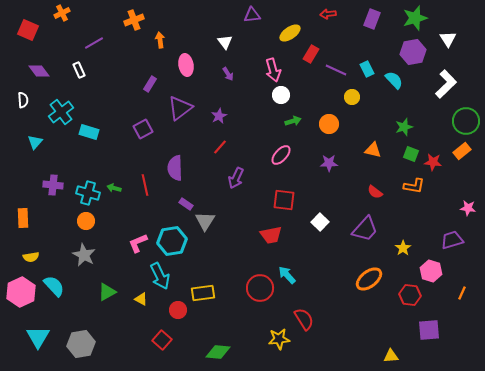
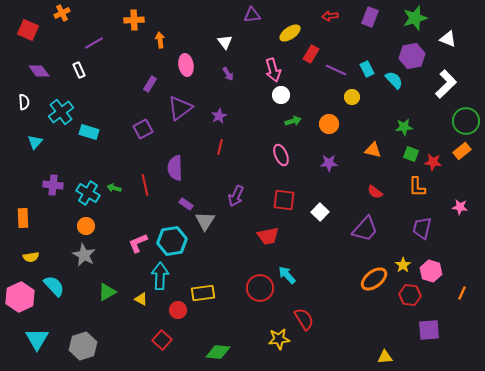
red arrow at (328, 14): moved 2 px right, 2 px down
purple rectangle at (372, 19): moved 2 px left, 2 px up
orange cross at (134, 20): rotated 18 degrees clockwise
white triangle at (448, 39): rotated 36 degrees counterclockwise
purple hexagon at (413, 52): moved 1 px left, 4 px down
white semicircle at (23, 100): moved 1 px right, 2 px down
green star at (404, 127): rotated 12 degrees clockwise
red line at (220, 147): rotated 28 degrees counterclockwise
pink ellipse at (281, 155): rotated 65 degrees counterclockwise
purple arrow at (236, 178): moved 18 px down
orange L-shape at (414, 186): moved 3 px right, 1 px down; rotated 80 degrees clockwise
cyan cross at (88, 193): rotated 15 degrees clockwise
pink star at (468, 208): moved 8 px left, 1 px up
orange circle at (86, 221): moved 5 px down
white square at (320, 222): moved 10 px up
red trapezoid at (271, 235): moved 3 px left, 1 px down
purple trapezoid at (452, 240): moved 30 px left, 12 px up; rotated 60 degrees counterclockwise
yellow star at (403, 248): moved 17 px down
cyan arrow at (160, 276): rotated 152 degrees counterclockwise
orange ellipse at (369, 279): moved 5 px right
pink hexagon at (21, 292): moved 1 px left, 5 px down
cyan triangle at (38, 337): moved 1 px left, 2 px down
gray hexagon at (81, 344): moved 2 px right, 2 px down; rotated 8 degrees counterclockwise
yellow triangle at (391, 356): moved 6 px left, 1 px down
